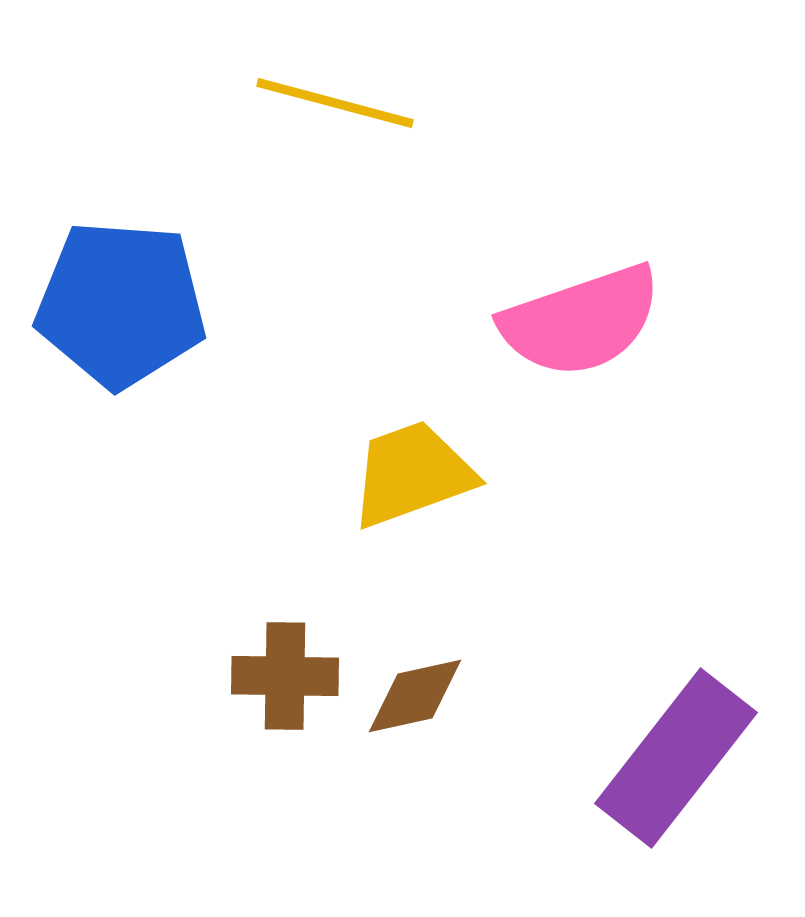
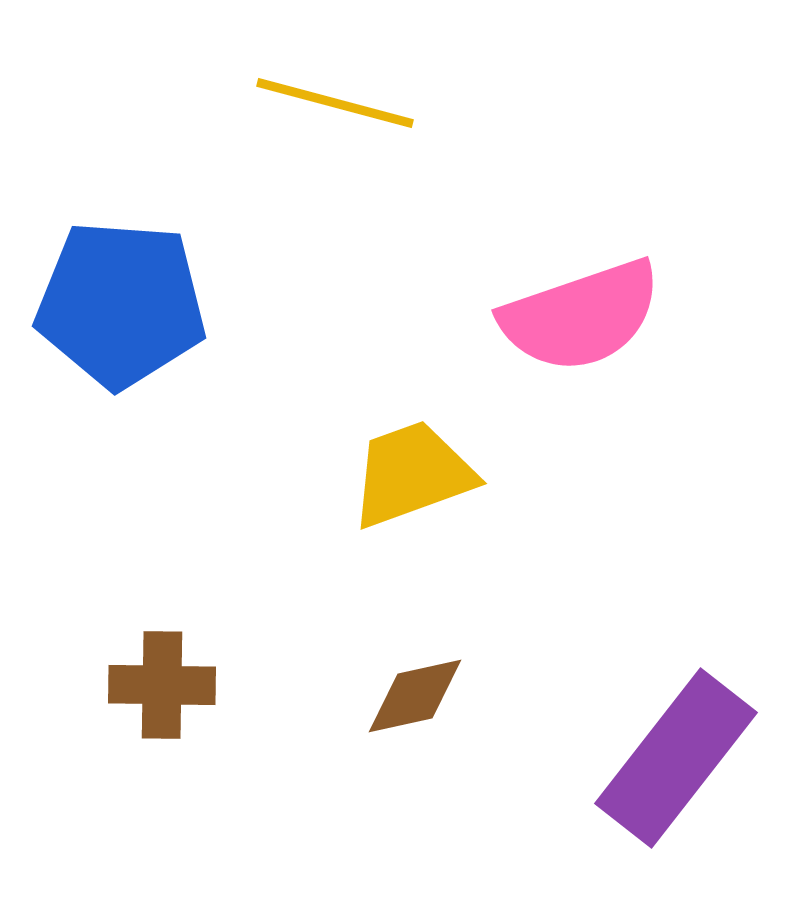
pink semicircle: moved 5 px up
brown cross: moved 123 px left, 9 px down
